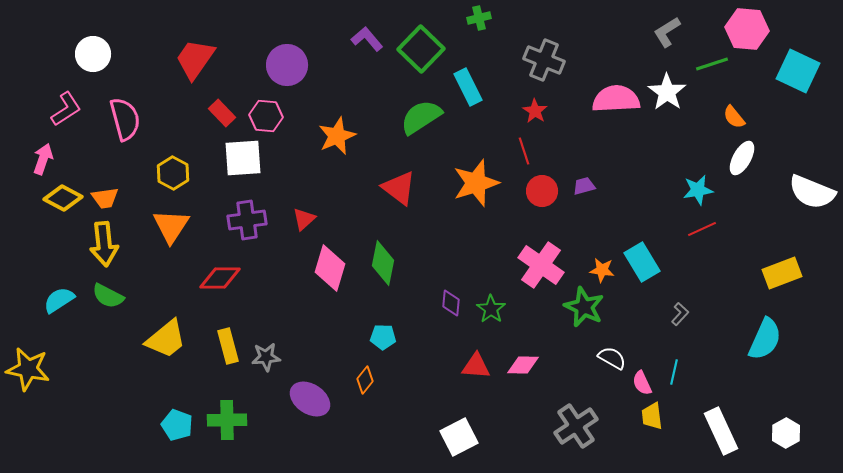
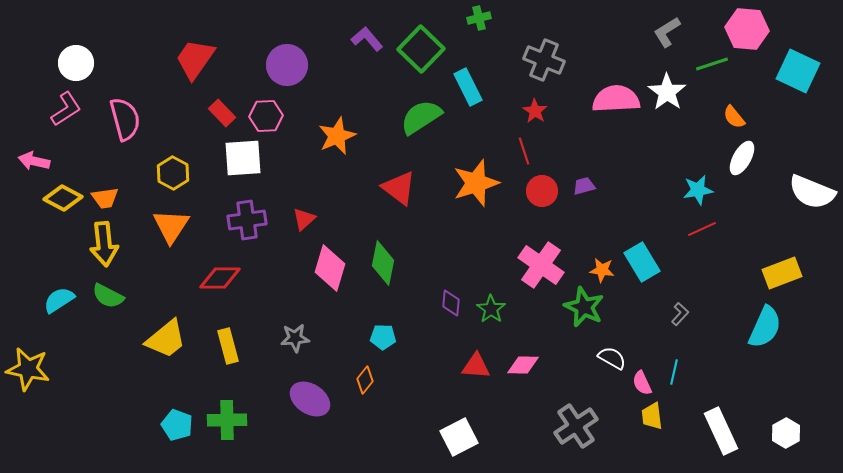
white circle at (93, 54): moved 17 px left, 9 px down
pink hexagon at (266, 116): rotated 8 degrees counterclockwise
pink arrow at (43, 159): moved 9 px left, 2 px down; rotated 96 degrees counterclockwise
cyan semicircle at (765, 339): moved 12 px up
gray star at (266, 357): moved 29 px right, 19 px up
